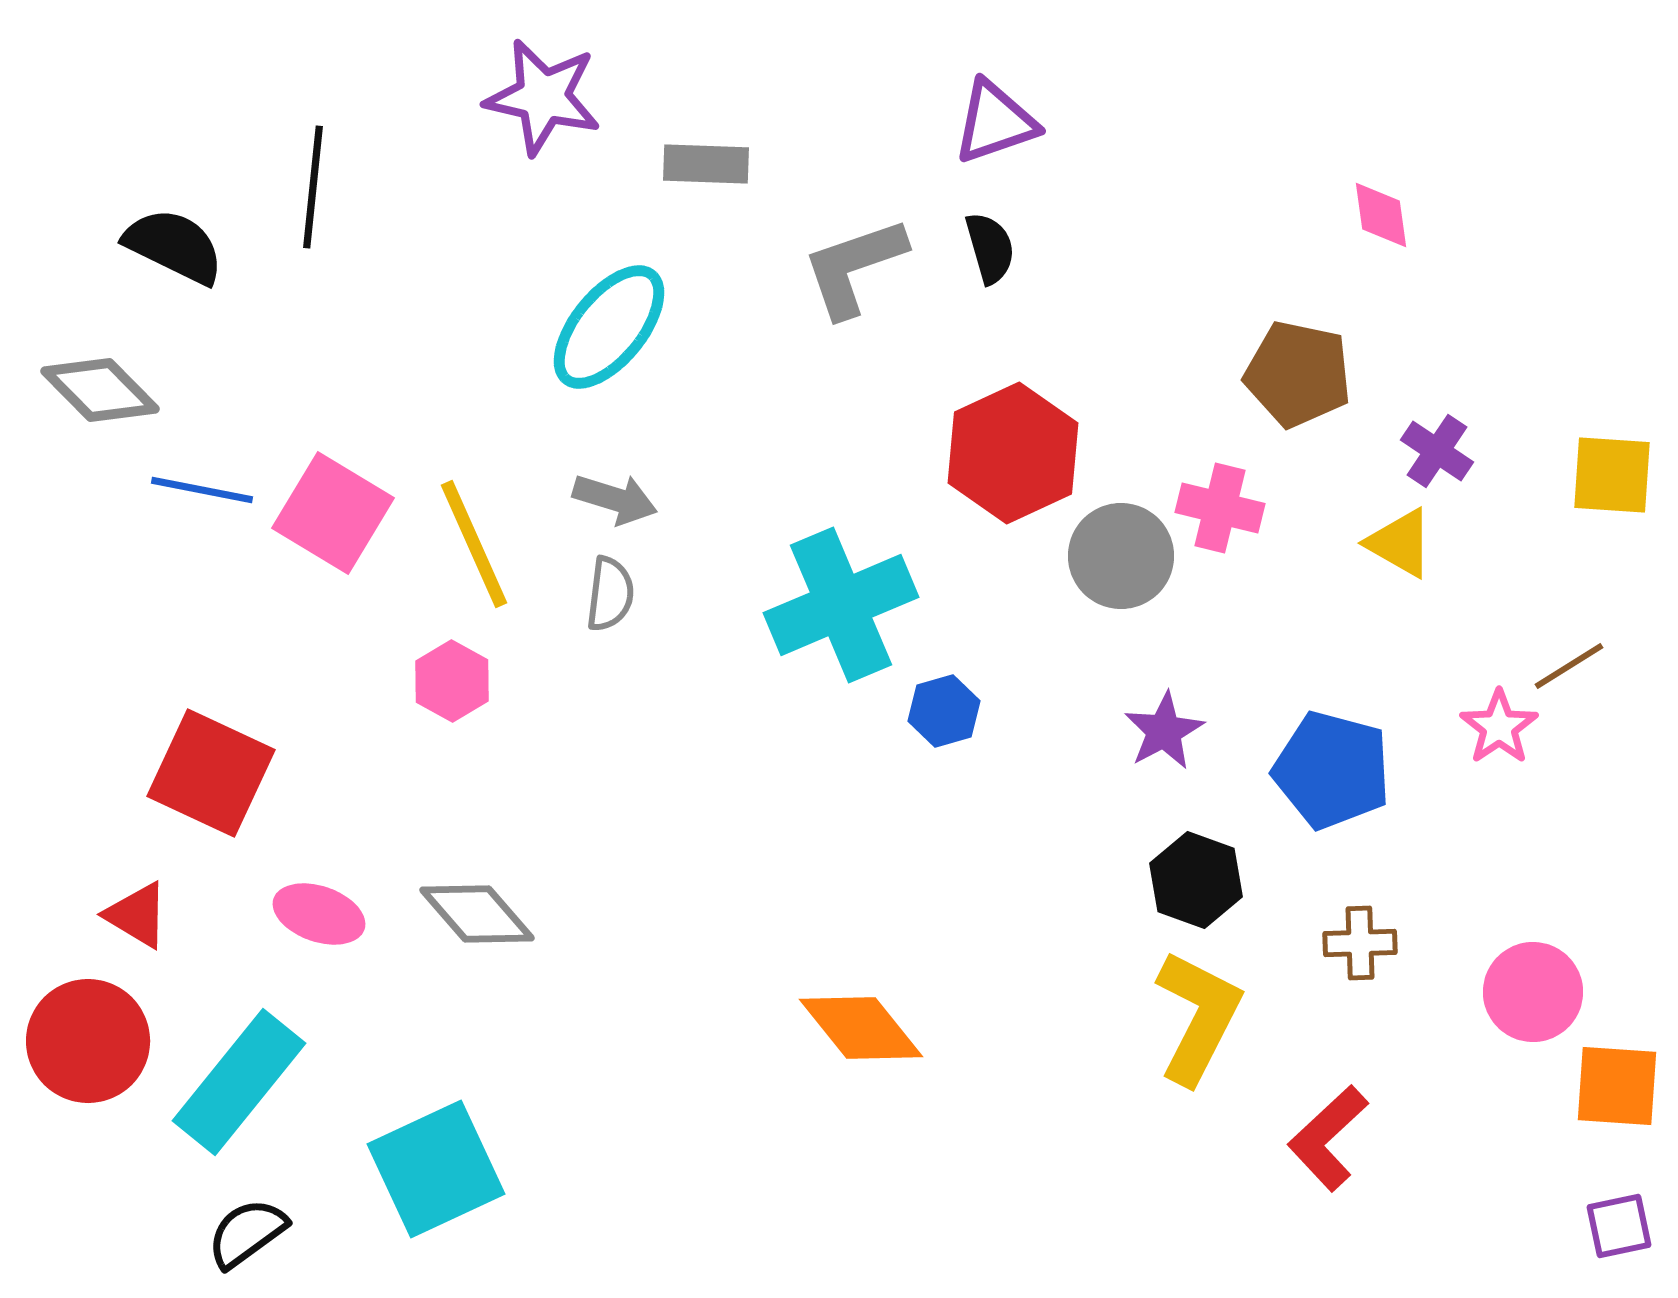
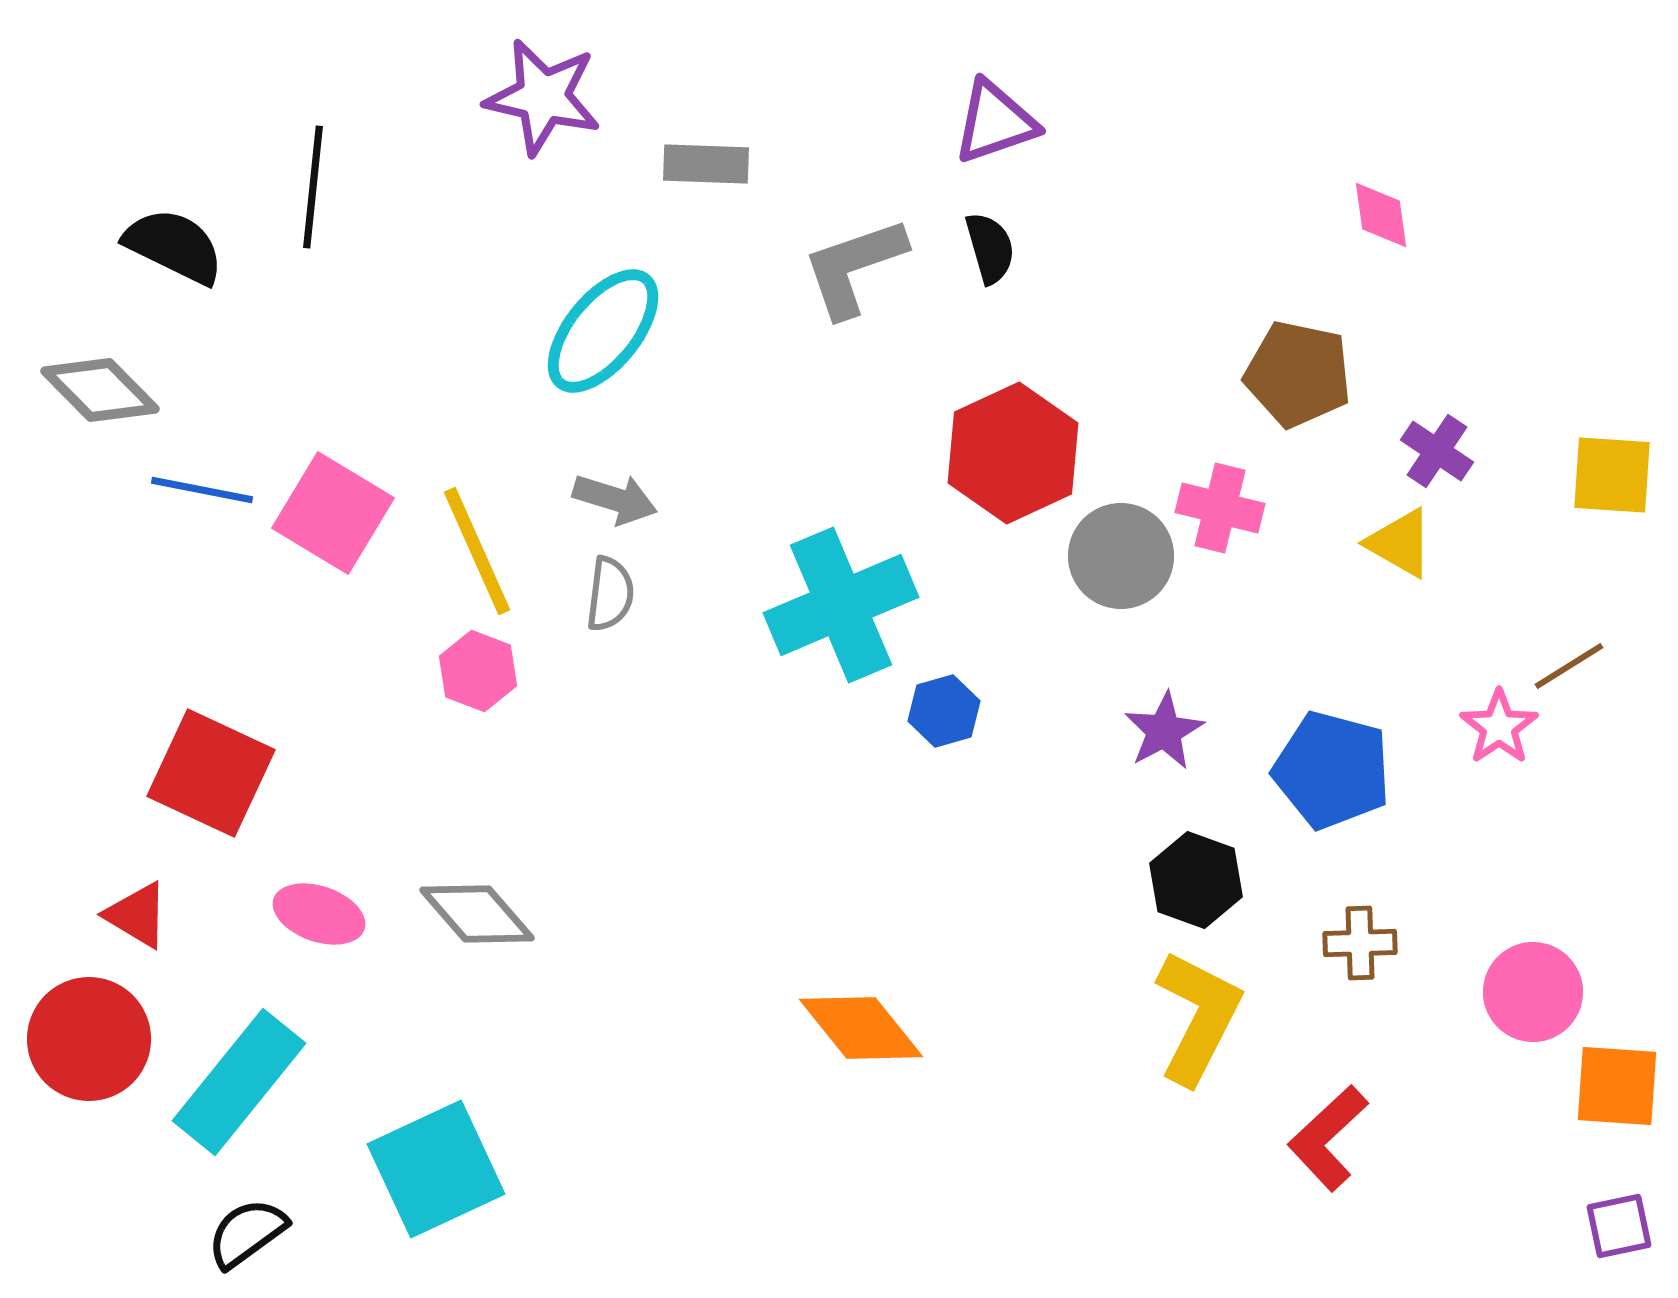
cyan ellipse at (609, 327): moved 6 px left, 4 px down
yellow line at (474, 544): moved 3 px right, 7 px down
pink hexagon at (452, 681): moved 26 px right, 10 px up; rotated 8 degrees counterclockwise
red circle at (88, 1041): moved 1 px right, 2 px up
